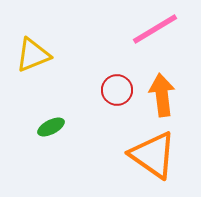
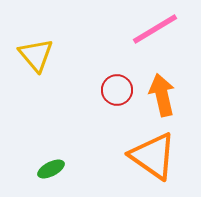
yellow triangle: moved 3 px right; rotated 48 degrees counterclockwise
orange arrow: rotated 6 degrees counterclockwise
green ellipse: moved 42 px down
orange triangle: moved 1 px down
